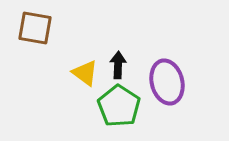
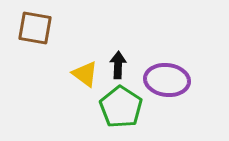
yellow triangle: moved 1 px down
purple ellipse: moved 2 px up; rotated 69 degrees counterclockwise
green pentagon: moved 2 px right, 1 px down
